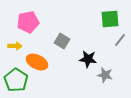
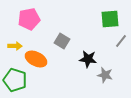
pink pentagon: moved 1 px right, 3 px up
gray line: moved 1 px right, 1 px down
orange ellipse: moved 1 px left, 3 px up
green pentagon: moved 1 px left; rotated 15 degrees counterclockwise
